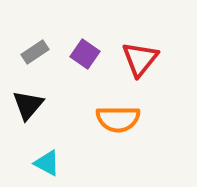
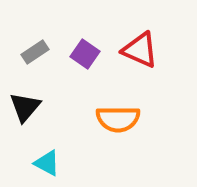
red triangle: moved 9 px up; rotated 45 degrees counterclockwise
black triangle: moved 3 px left, 2 px down
